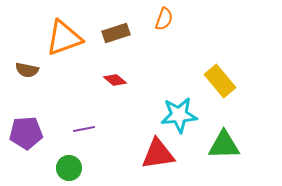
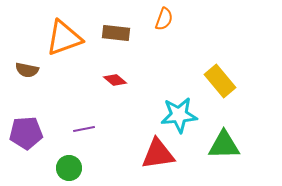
brown rectangle: rotated 24 degrees clockwise
